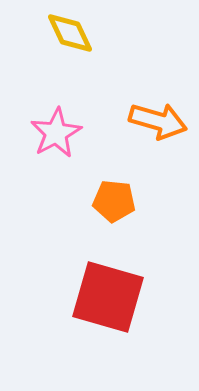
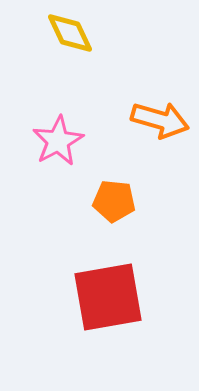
orange arrow: moved 2 px right, 1 px up
pink star: moved 2 px right, 8 px down
red square: rotated 26 degrees counterclockwise
